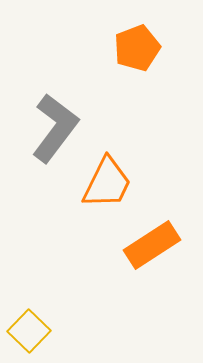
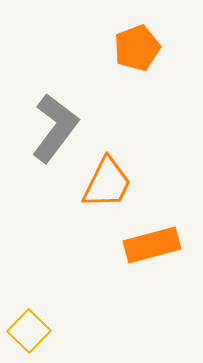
orange rectangle: rotated 18 degrees clockwise
